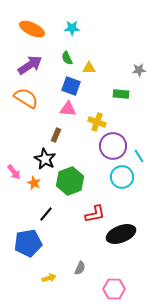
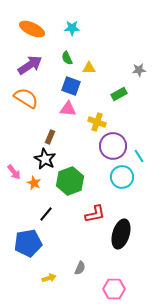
green rectangle: moved 2 px left; rotated 35 degrees counterclockwise
brown rectangle: moved 6 px left, 2 px down
black ellipse: rotated 52 degrees counterclockwise
